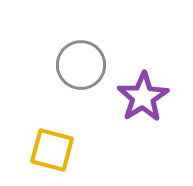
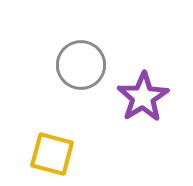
yellow square: moved 4 px down
